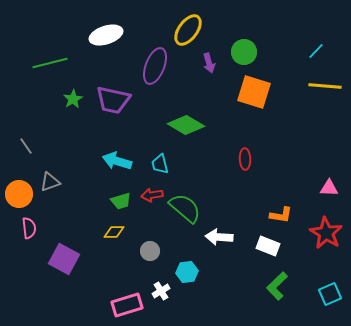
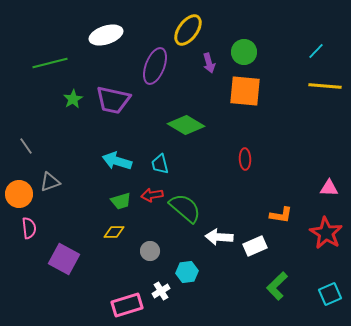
orange square: moved 9 px left, 1 px up; rotated 12 degrees counterclockwise
white rectangle: moved 13 px left; rotated 45 degrees counterclockwise
